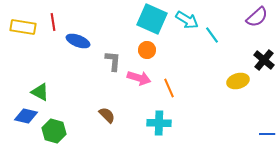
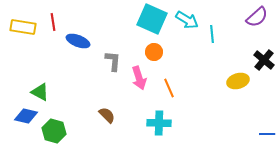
cyan line: moved 1 px up; rotated 30 degrees clockwise
orange circle: moved 7 px right, 2 px down
pink arrow: rotated 55 degrees clockwise
